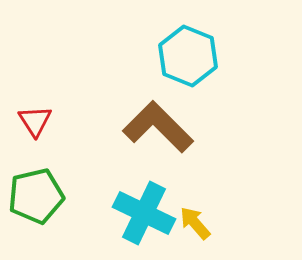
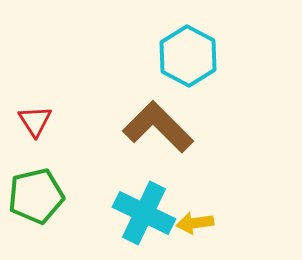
cyan hexagon: rotated 6 degrees clockwise
yellow arrow: rotated 57 degrees counterclockwise
